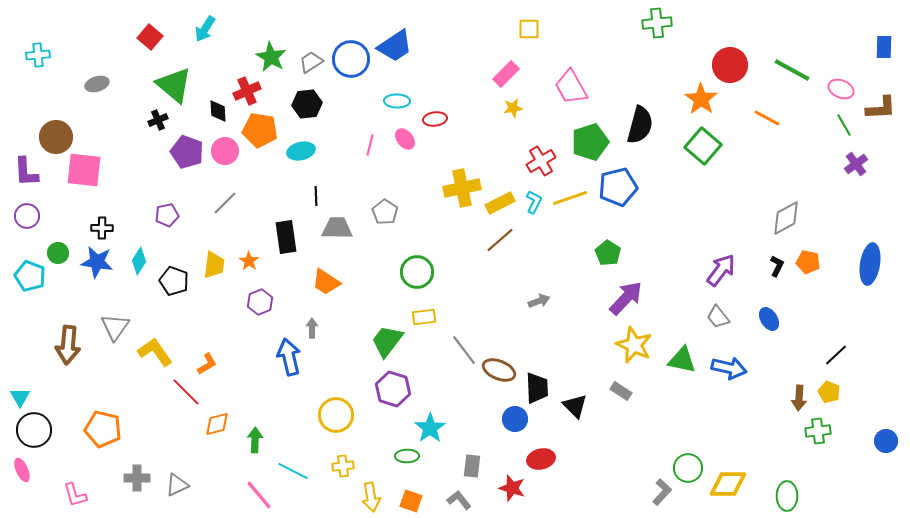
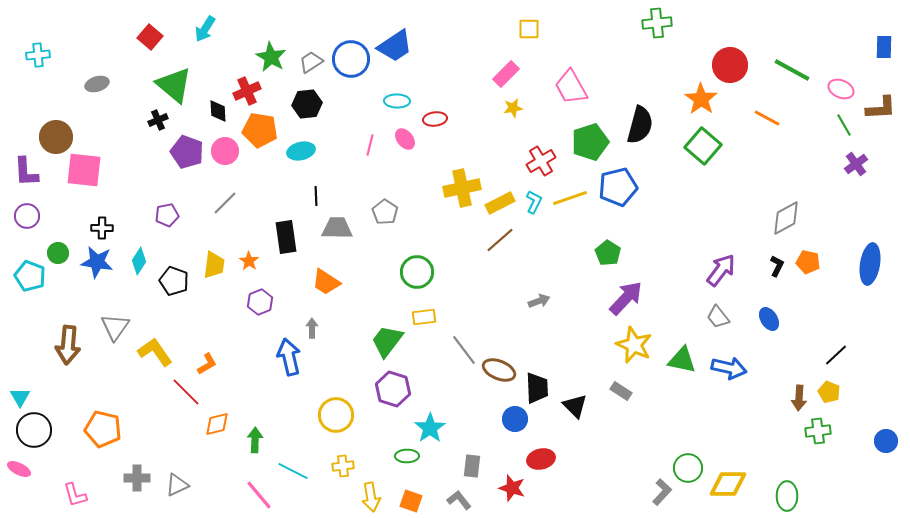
pink ellipse at (22, 470): moved 3 px left, 1 px up; rotated 40 degrees counterclockwise
